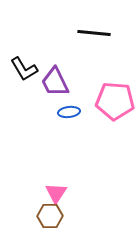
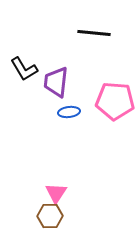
purple trapezoid: moved 1 px right; rotated 32 degrees clockwise
